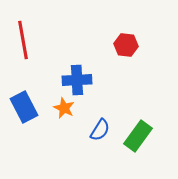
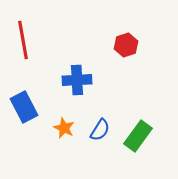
red hexagon: rotated 25 degrees counterclockwise
orange star: moved 20 px down
